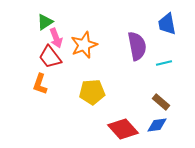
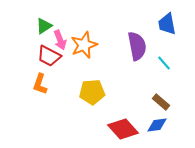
green triangle: moved 1 px left, 4 px down
pink arrow: moved 4 px right, 2 px down
red trapezoid: moved 1 px left, 1 px up; rotated 25 degrees counterclockwise
cyan line: rotated 63 degrees clockwise
